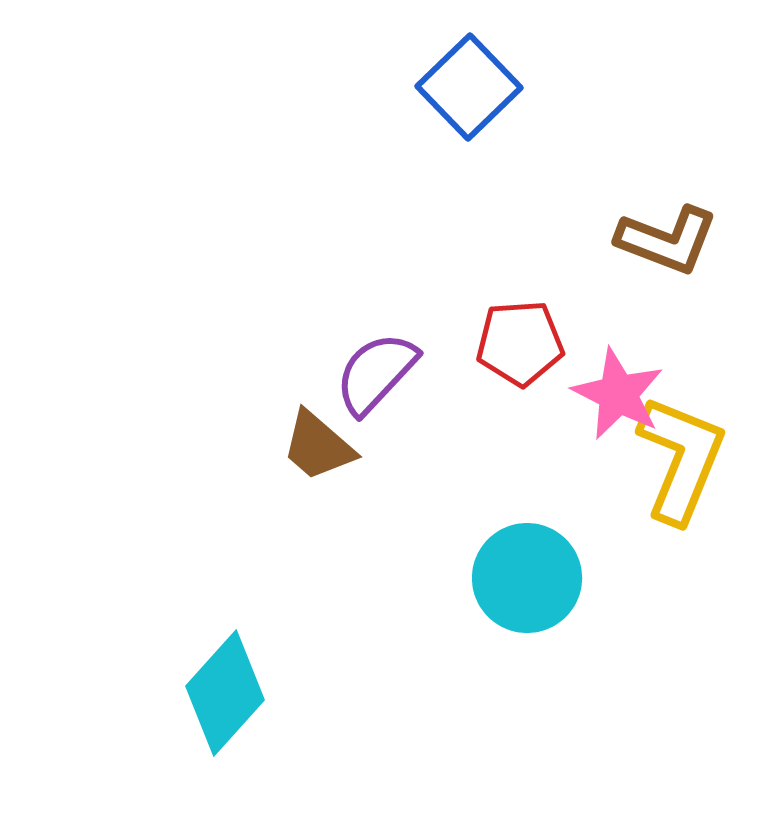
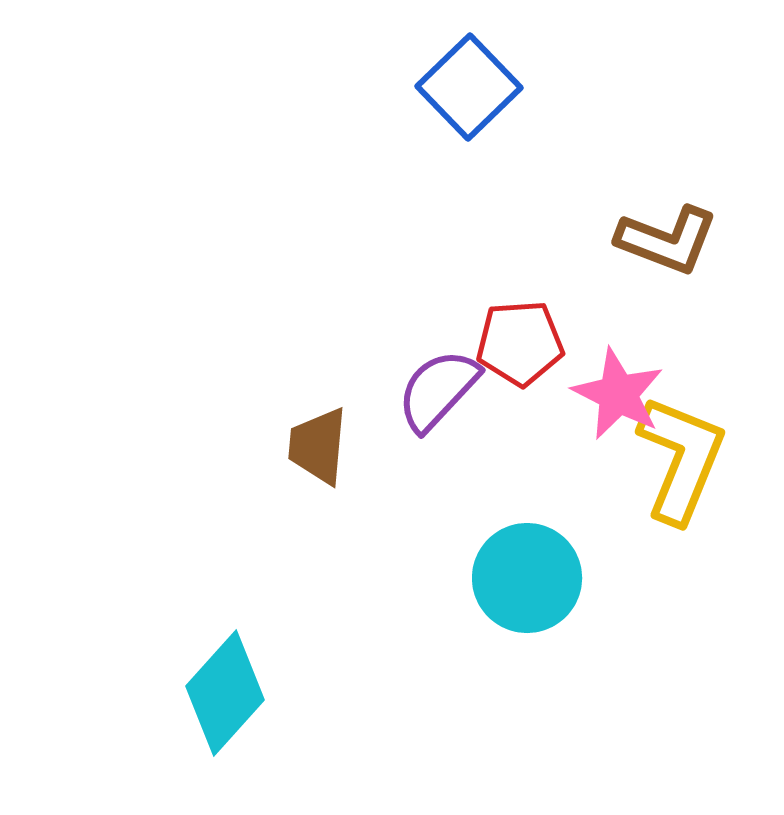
purple semicircle: moved 62 px right, 17 px down
brown trapezoid: rotated 54 degrees clockwise
